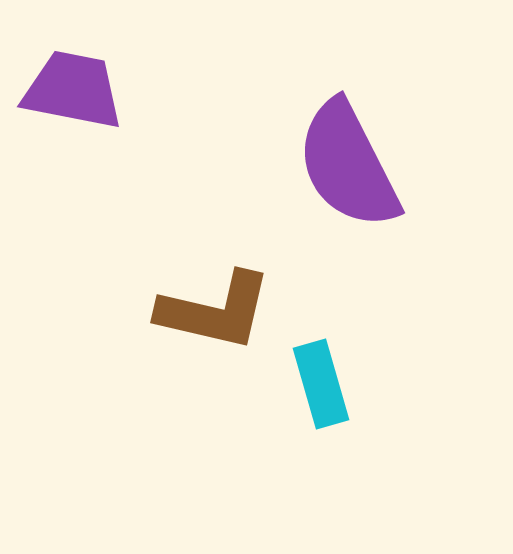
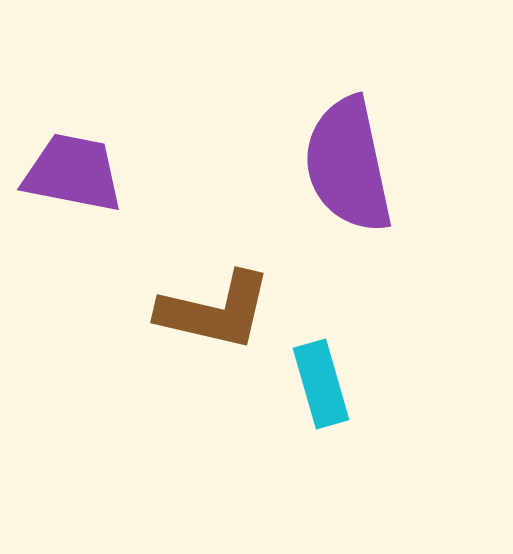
purple trapezoid: moved 83 px down
purple semicircle: rotated 15 degrees clockwise
